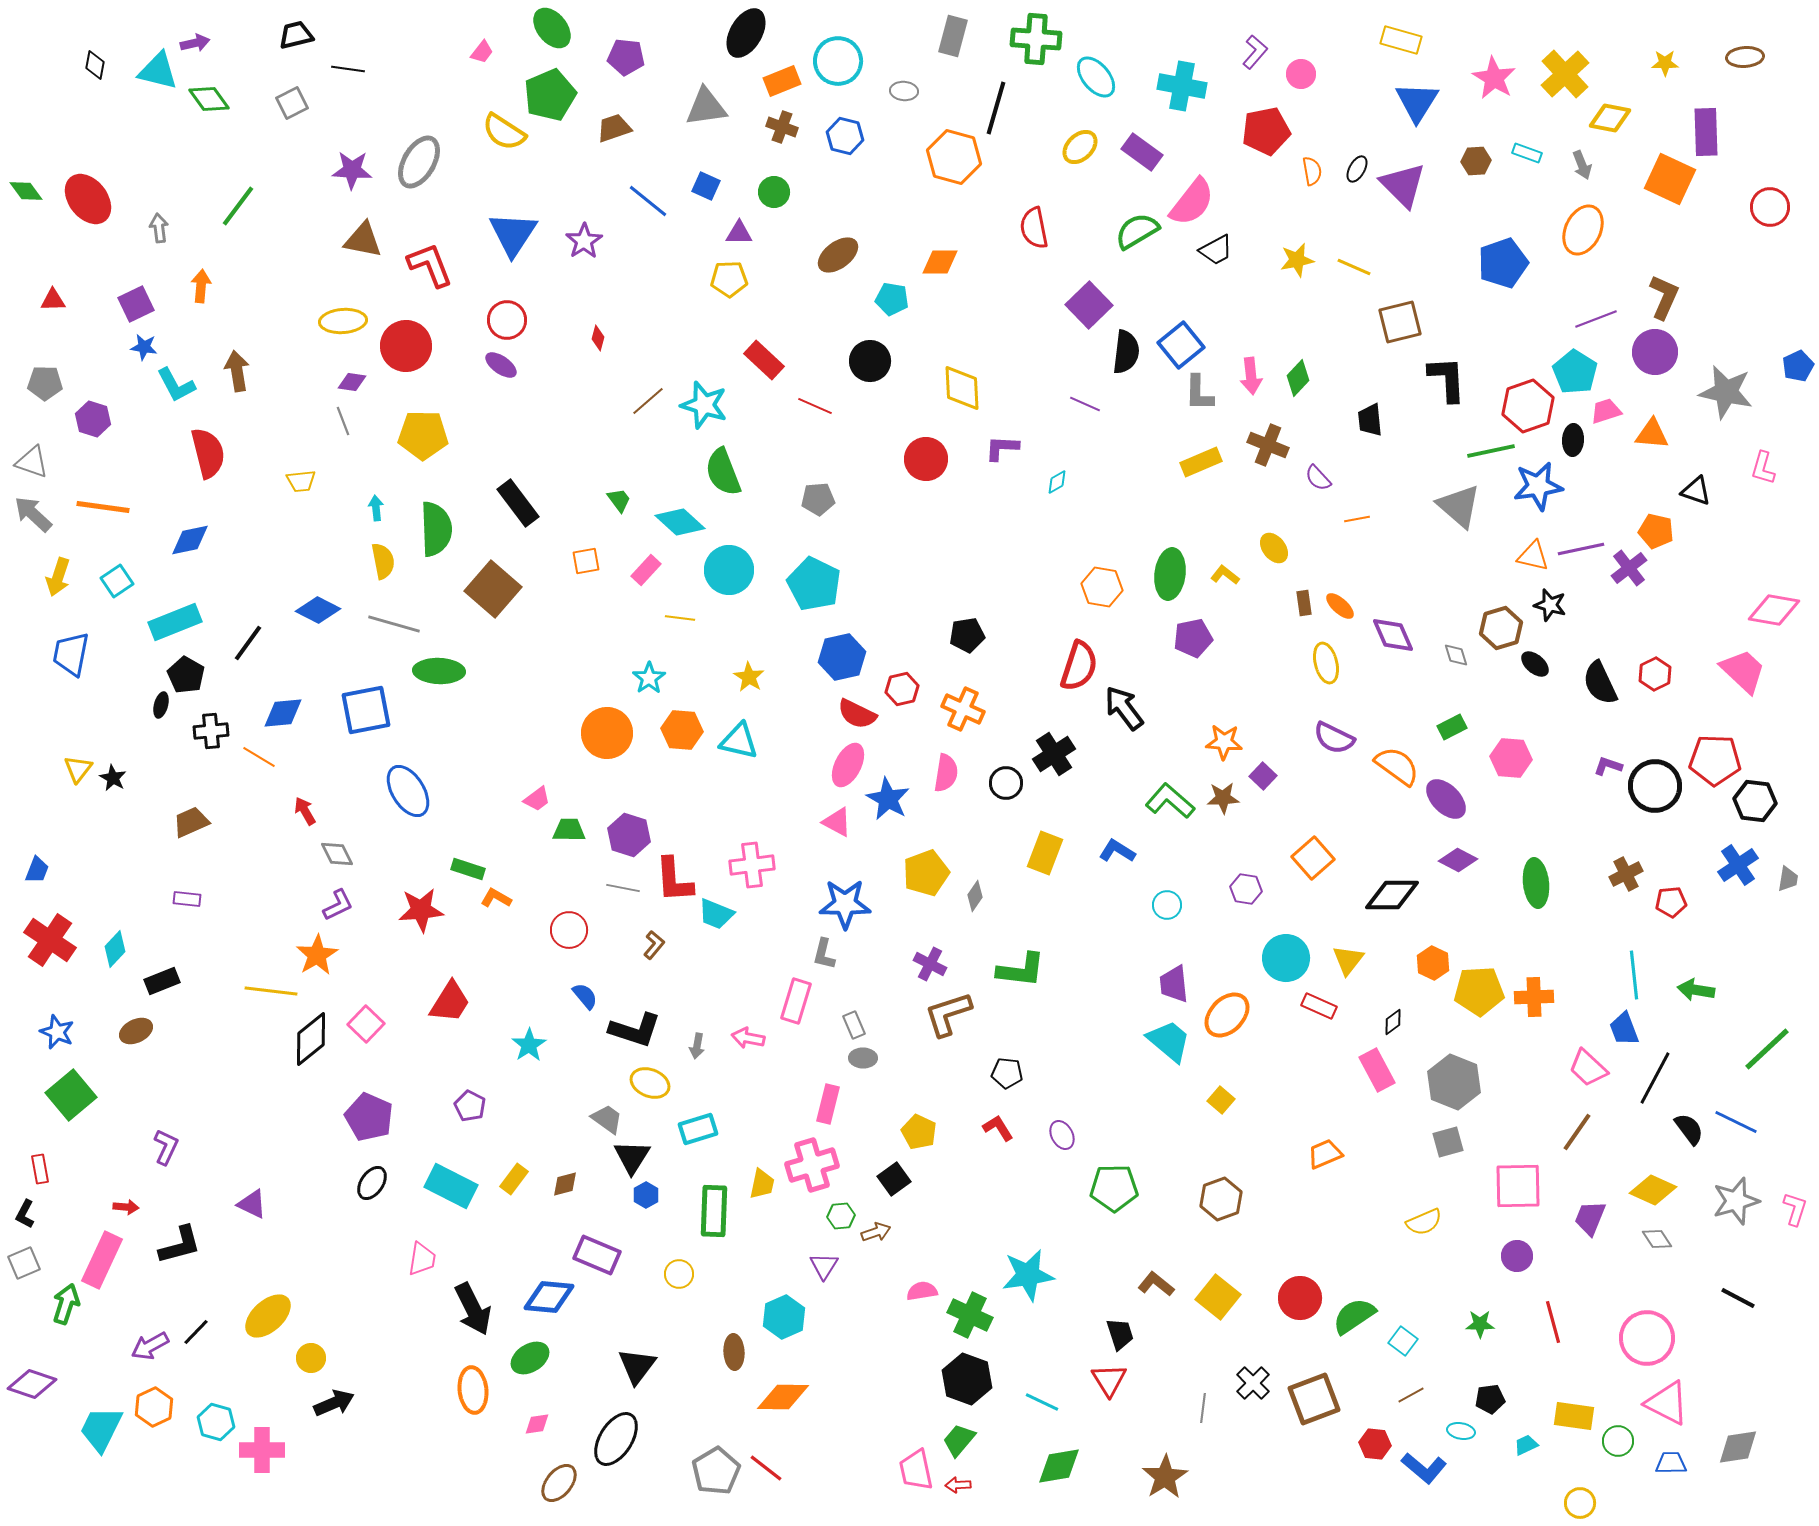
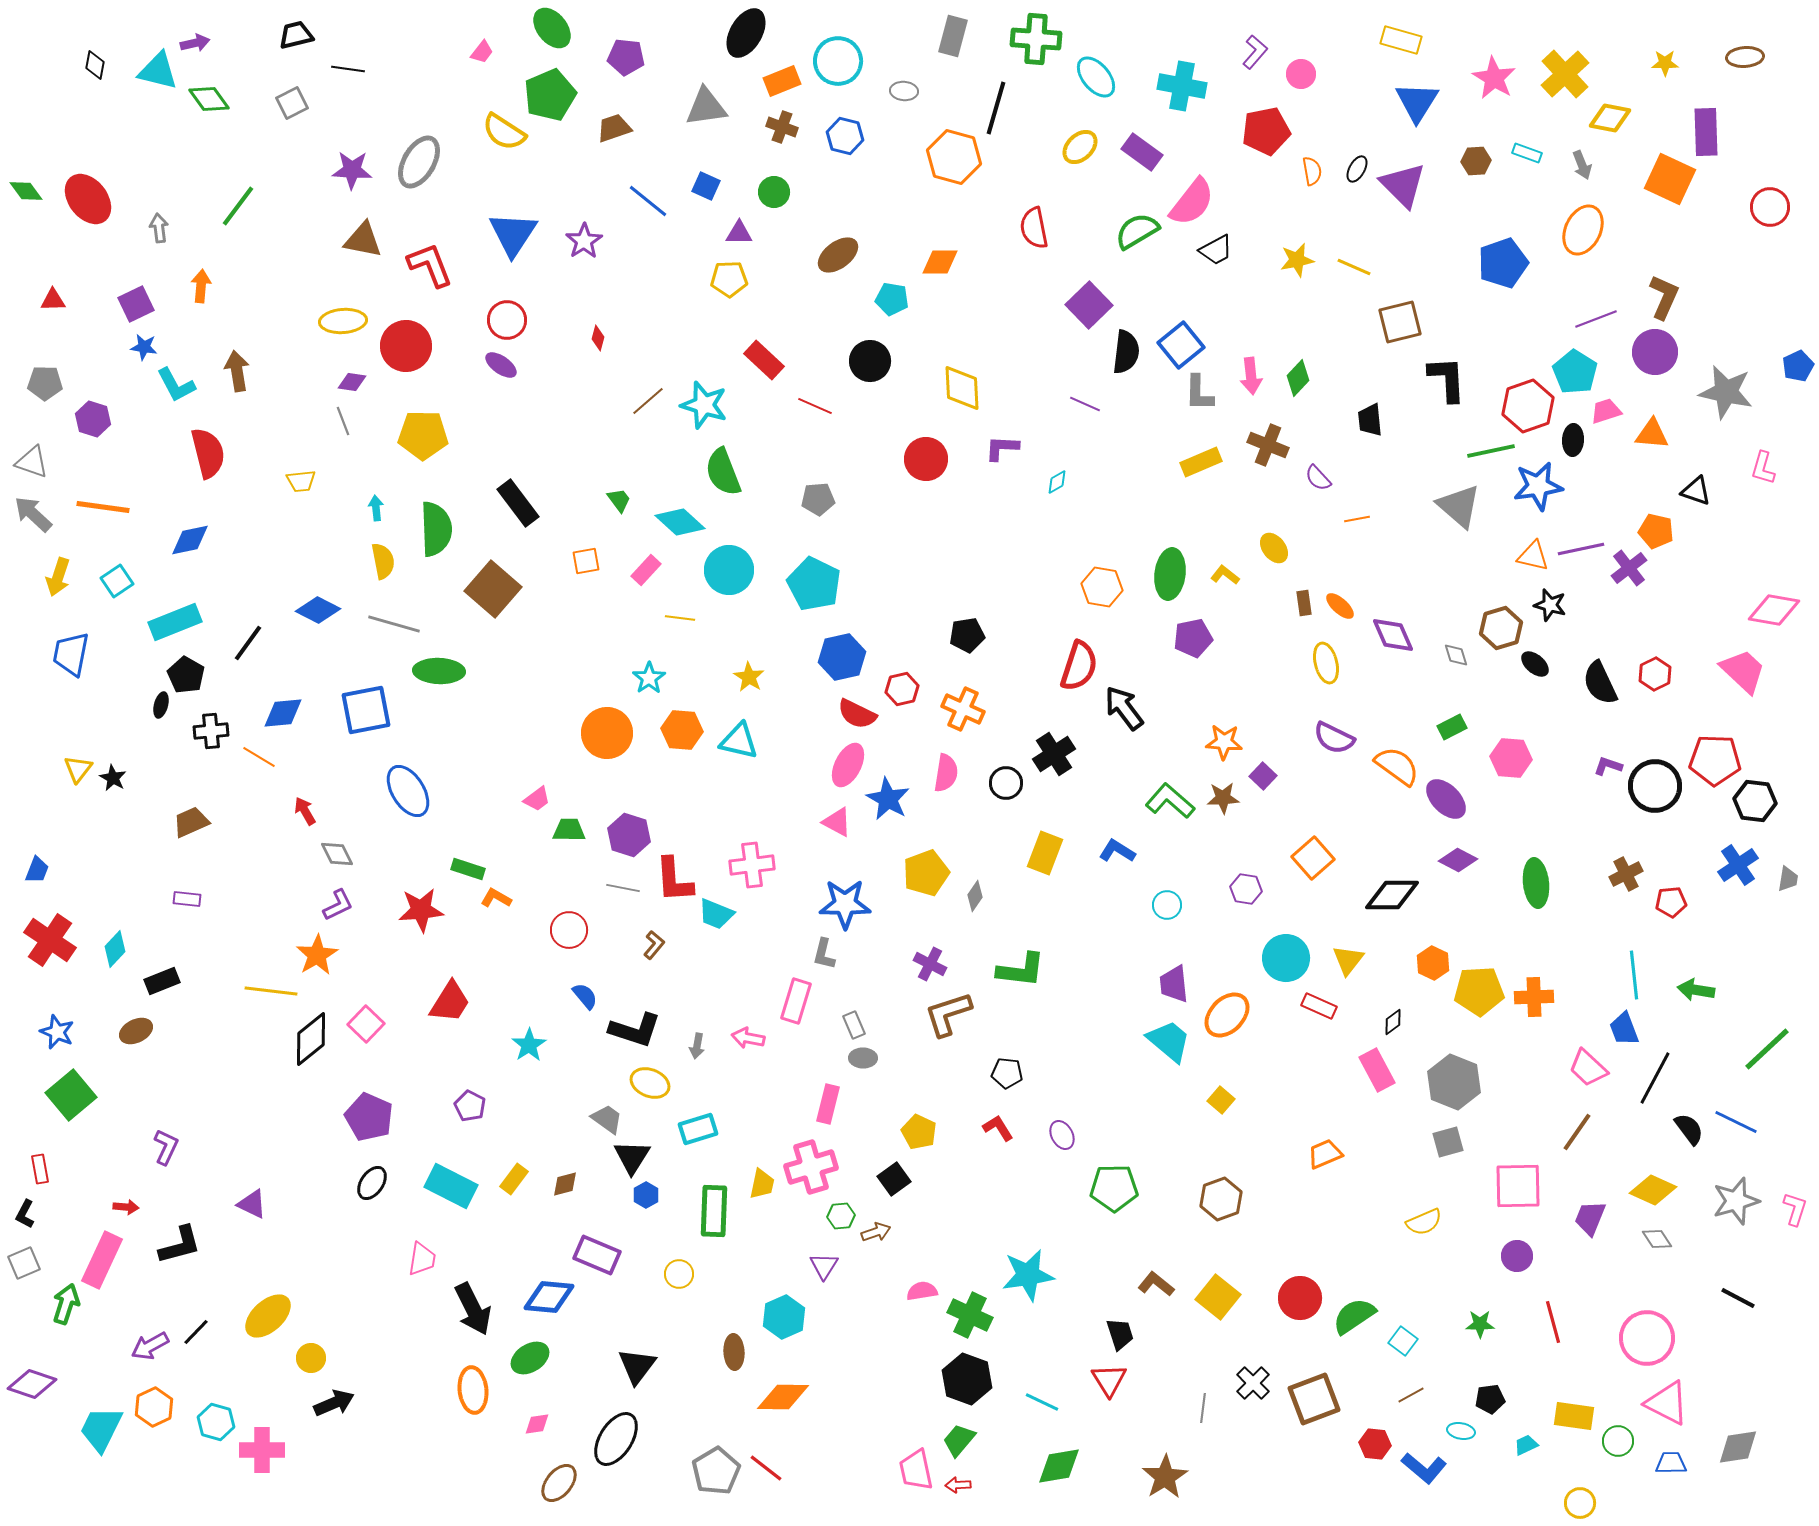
pink cross at (812, 1165): moved 1 px left, 2 px down
